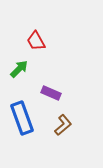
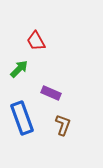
brown L-shape: rotated 30 degrees counterclockwise
